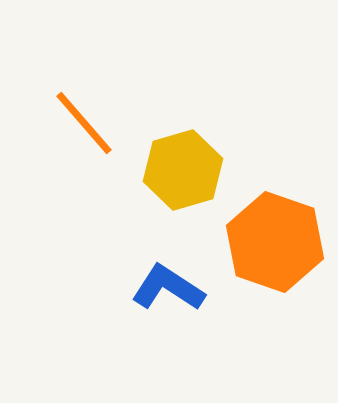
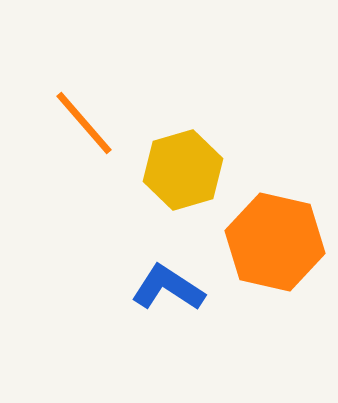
orange hexagon: rotated 6 degrees counterclockwise
